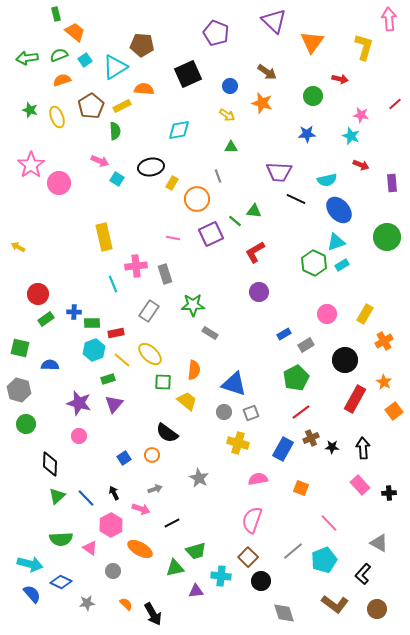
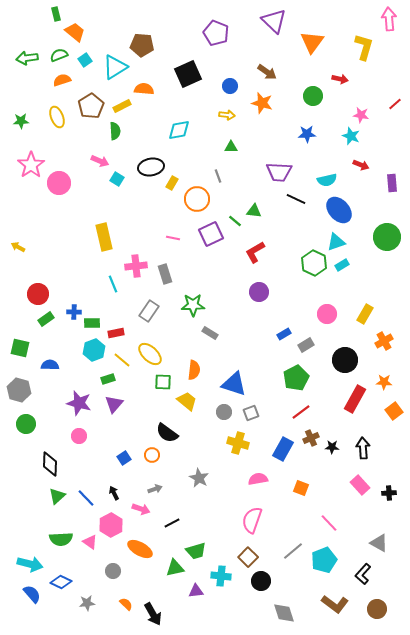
green star at (30, 110): moved 9 px left, 11 px down; rotated 21 degrees counterclockwise
yellow arrow at (227, 115): rotated 28 degrees counterclockwise
orange star at (384, 382): rotated 28 degrees counterclockwise
pink triangle at (90, 548): moved 6 px up
